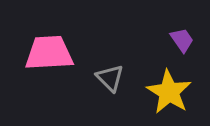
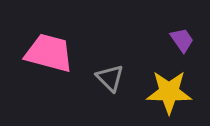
pink trapezoid: rotated 18 degrees clockwise
yellow star: rotated 30 degrees counterclockwise
